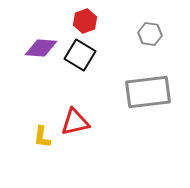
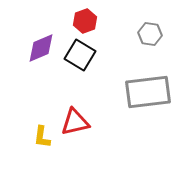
purple diamond: rotated 28 degrees counterclockwise
